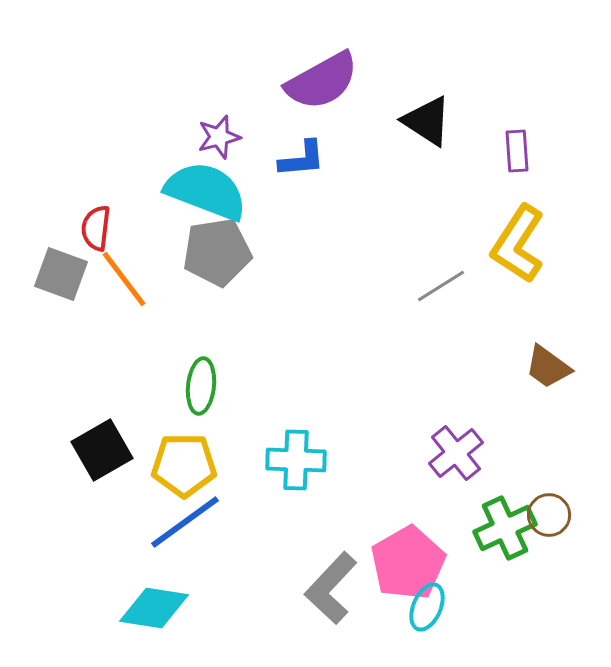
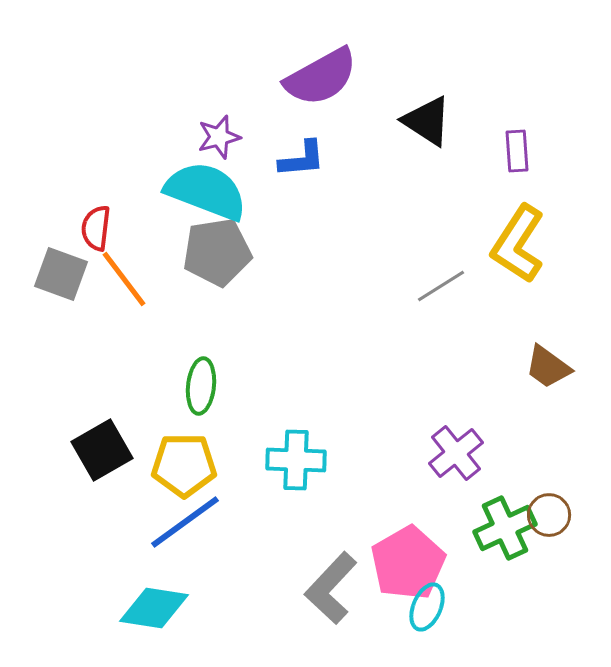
purple semicircle: moved 1 px left, 4 px up
